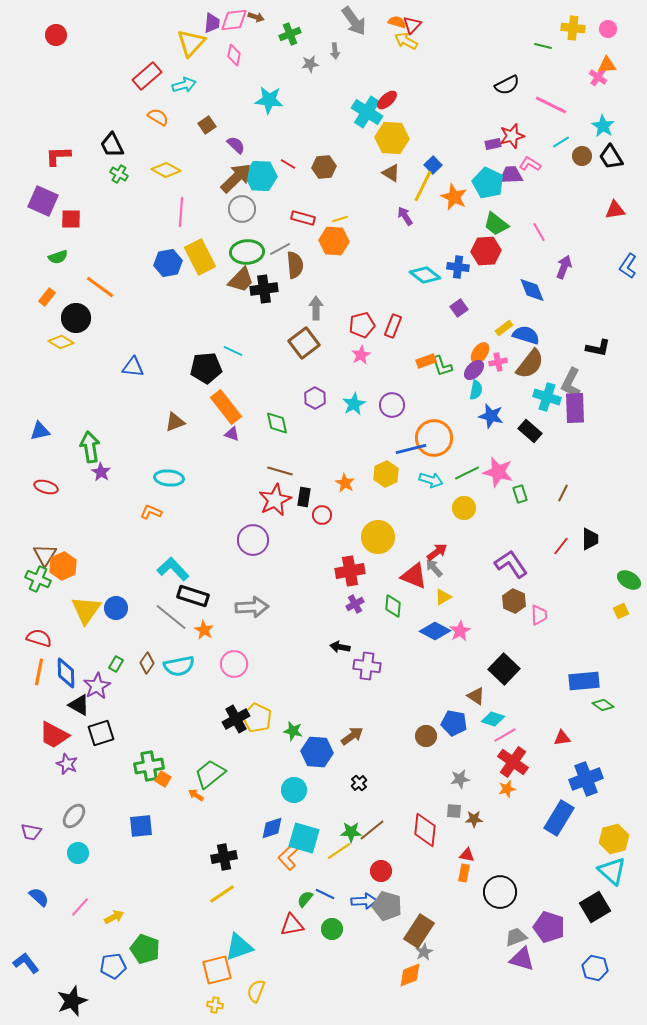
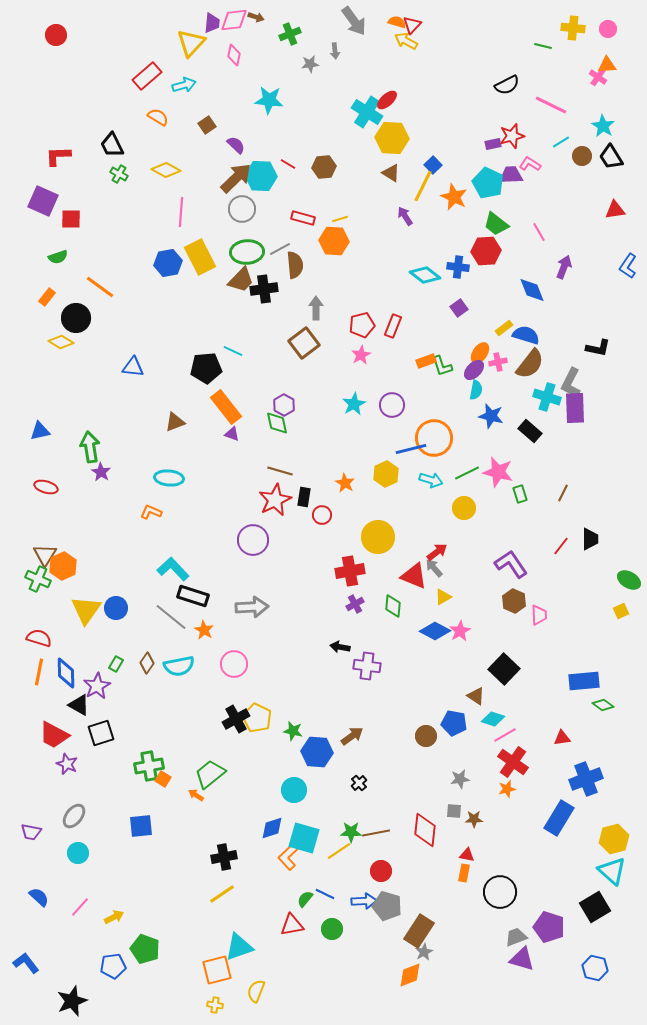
purple hexagon at (315, 398): moved 31 px left, 7 px down
brown line at (372, 830): moved 4 px right, 3 px down; rotated 28 degrees clockwise
